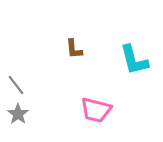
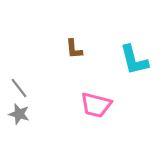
gray line: moved 3 px right, 3 px down
pink trapezoid: moved 5 px up
gray star: moved 1 px right; rotated 20 degrees counterclockwise
